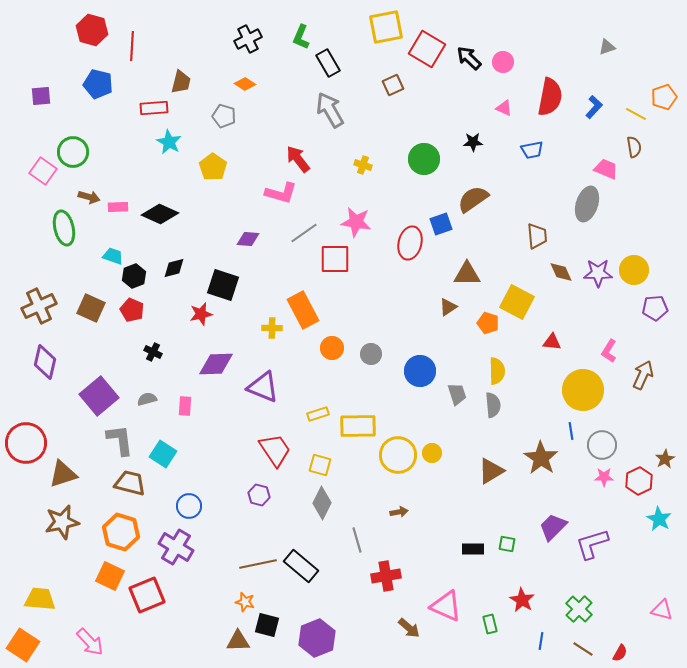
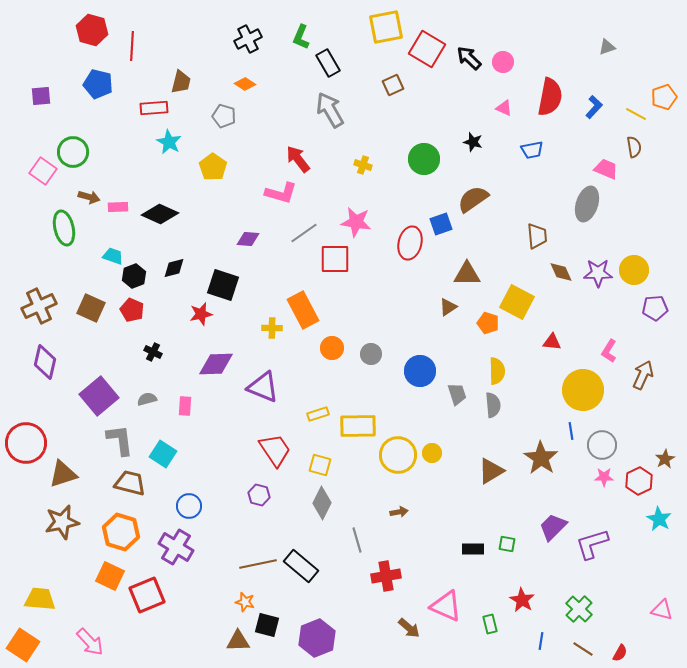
black star at (473, 142): rotated 18 degrees clockwise
